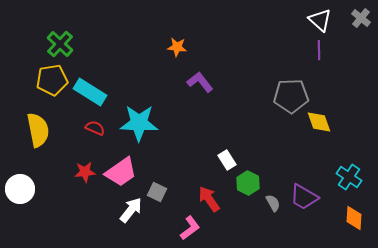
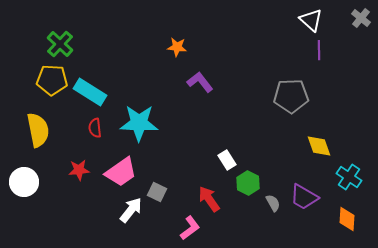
white triangle: moved 9 px left
yellow pentagon: rotated 12 degrees clockwise
yellow diamond: moved 24 px down
red semicircle: rotated 120 degrees counterclockwise
red star: moved 6 px left, 2 px up
white circle: moved 4 px right, 7 px up
orange diamond: moved 7 px left, 1 px down
